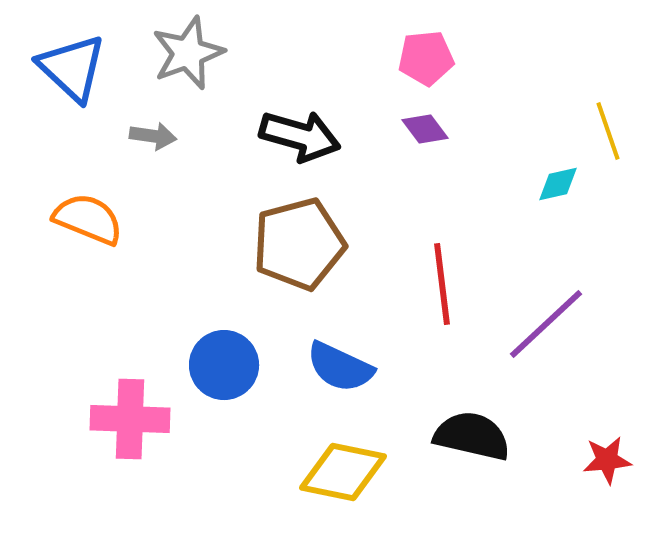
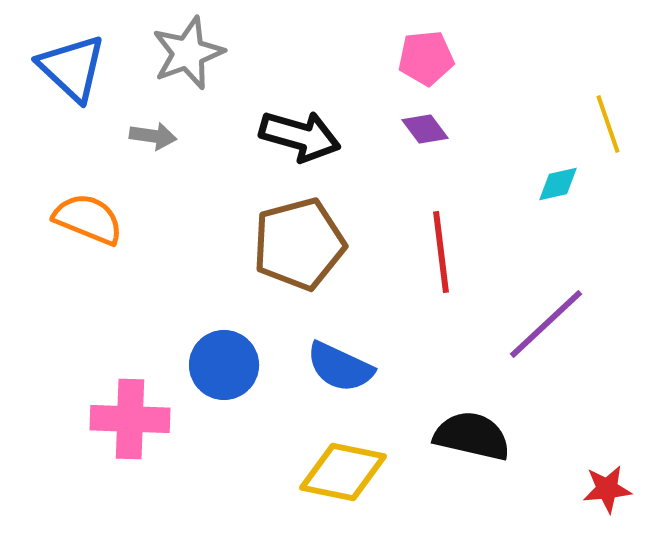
yellow line: moved 7 px up
red line: moved 1 px left, 32 px up
red star: moved 29 px down
